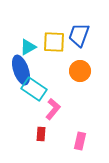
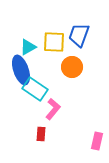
orange circle: moved 8 px left, 4 px up
cyan rectangle: moved 1 px right
pink rectangle: moved 17 px right
